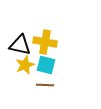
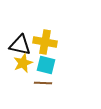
yellow star: moved 2 px left, 2 px up
brown line: moved 2 px left, 2 px up
